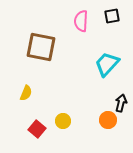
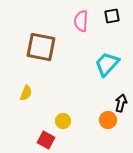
red square: moved 9 px right, 11 px down; rotated 12 degrees counterclockwise
